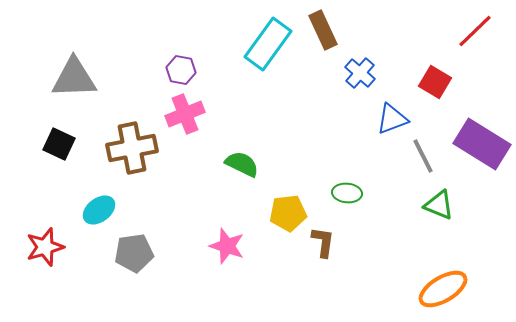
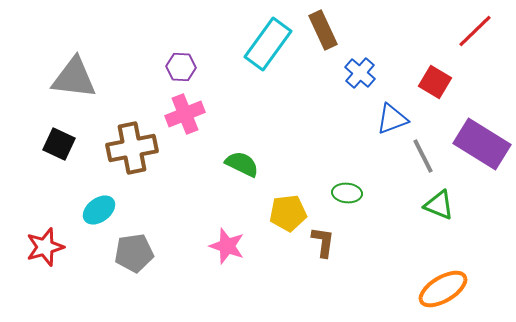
purple hexagon: moved 3 px up; rotated 8 degrees counterclockwise
gray triangle: rotated 9 degrees clockwise
